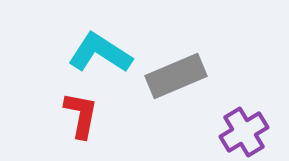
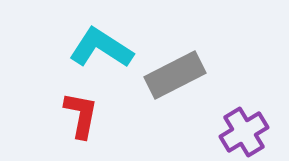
cyan L-shape: moved 1 px right, 5 px up
gray rectangle: moved 1 px left, 1 px up; rotated 4 degrees counterclockwise
